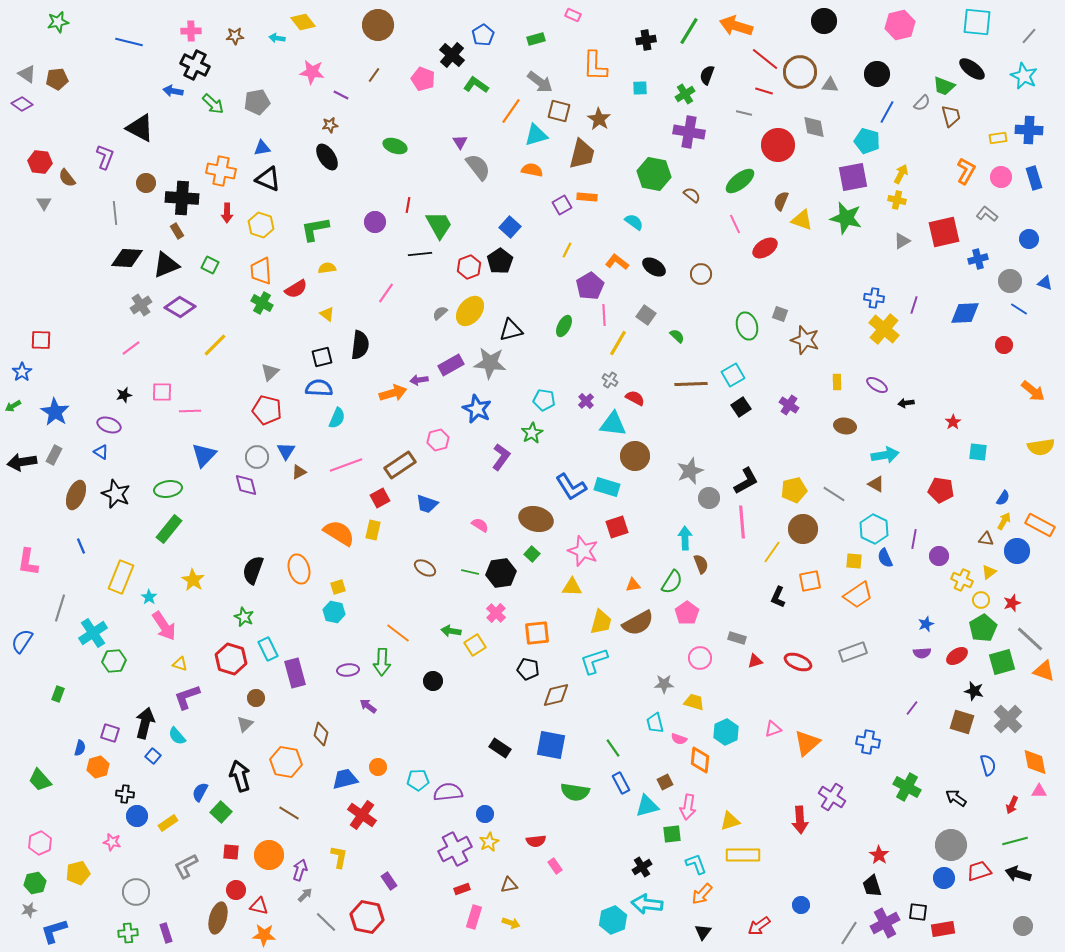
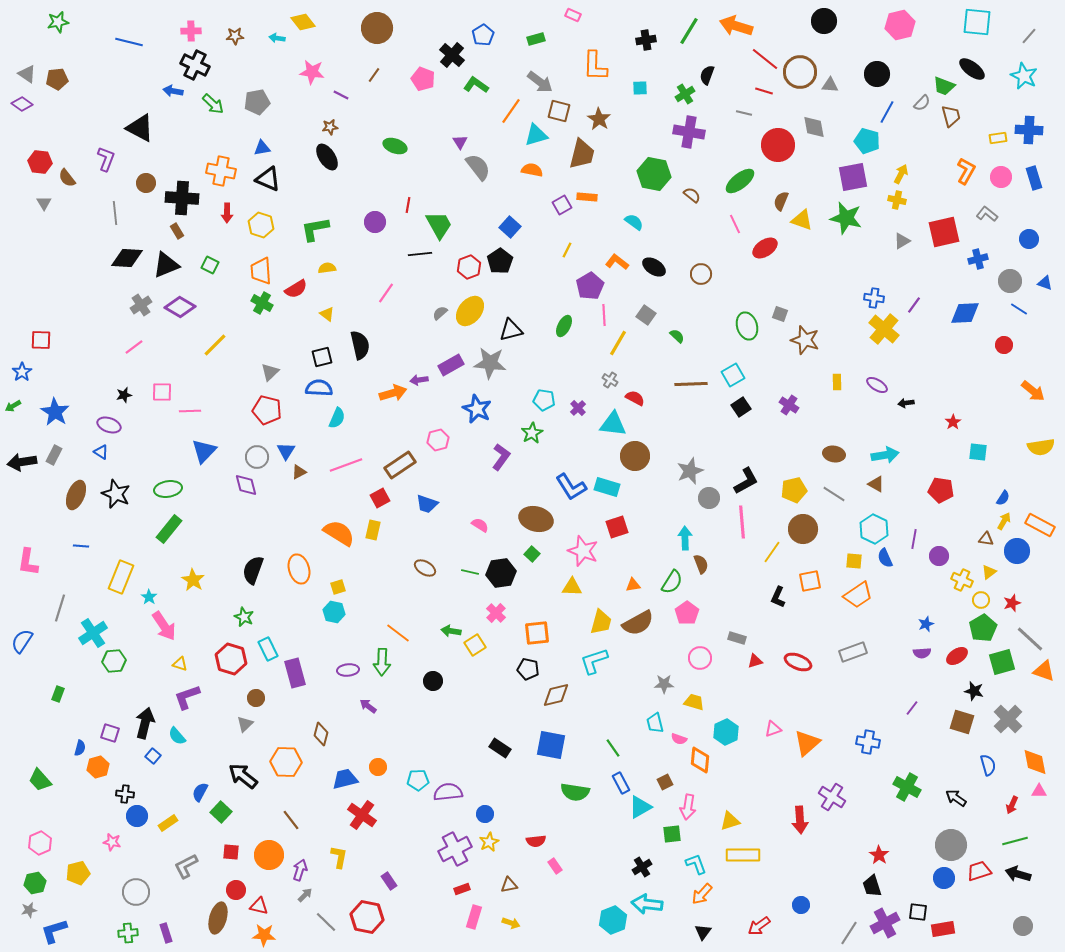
brown circle at (378, 25): moved 1 px left, 3 px down
brown star at (330, 125): moved 2 px down
purple L-shape at (105, 157): moved 1 px right, 2 px down
purple line at (914, 305): rotated 18 degrees clockwise
black semicircle at (360, 345): rotated 20 degrees counterclockwise
pink line at (131, 348): moved 3 px right, 1 px up
purple cross at (586, 401): moved 8 px left, 7 px down
brown ellipse at (845, 426): moved 11 px left, 28 px down
blue triangle at (204, 455): moved 4 px up
blue line at (81, 546): rotated 63 degrees counterclockwise
orange hexagon at (286, 762): rotated 8 degrees counterclockwise
black arrow at (240, 776): moved 3 px right; rotated 36 degrees counterclockwise
cyan triangle at (647, 806): moved 7 px left, 1 px down; rotated 15 degrees counterclockwise
brown line at (289, 813): moved 2 px right, 7 px down; rotated 20 degrees clockwise
